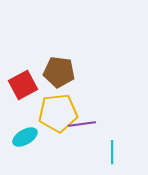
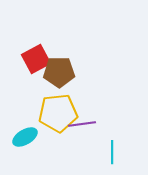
brown pentagon: rotated 8 degrees counterclockwise
red square: moved 13 px right, 26 px up
